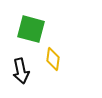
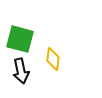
green square: moved 11 px left, 10 px down
